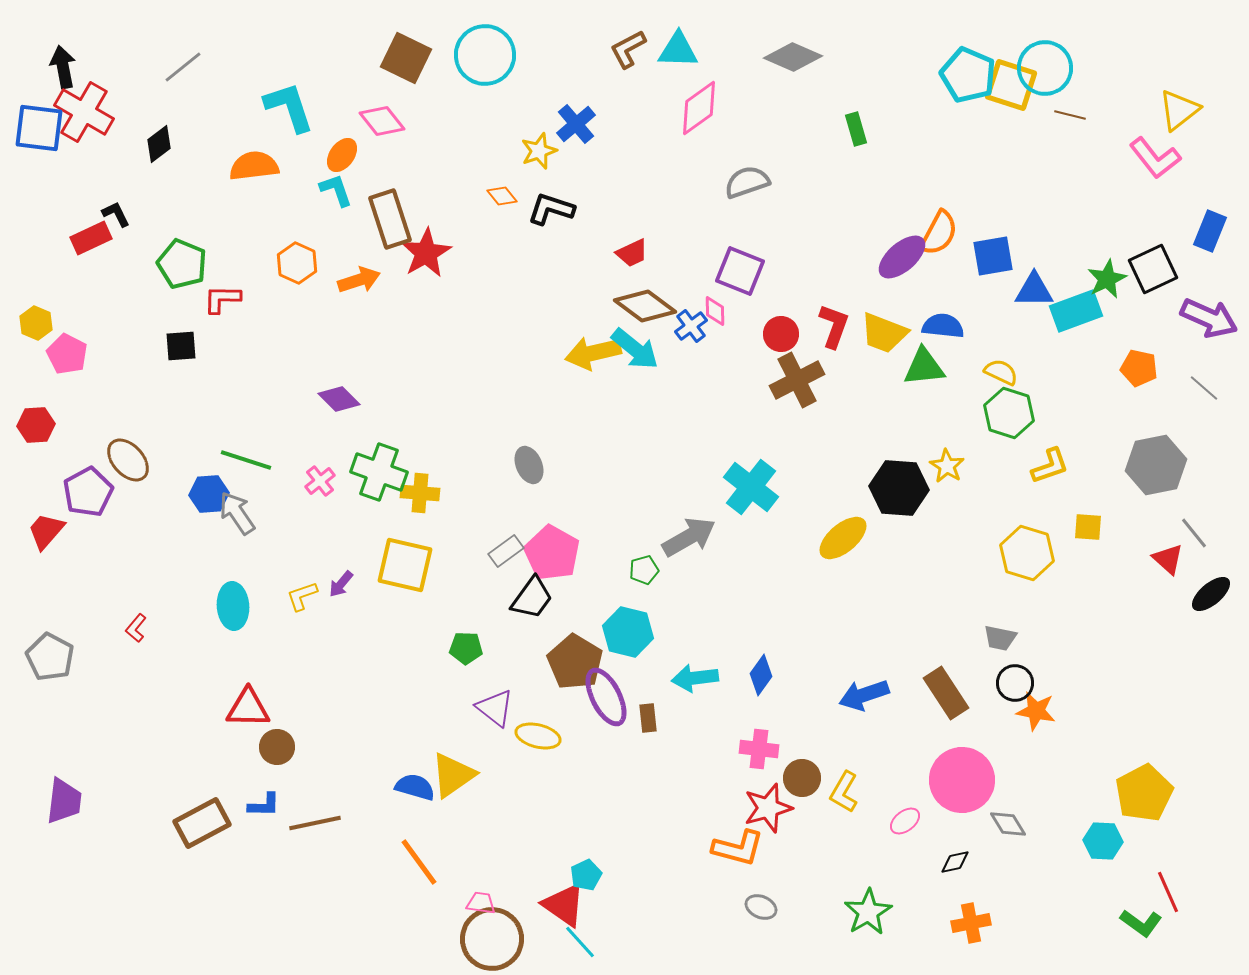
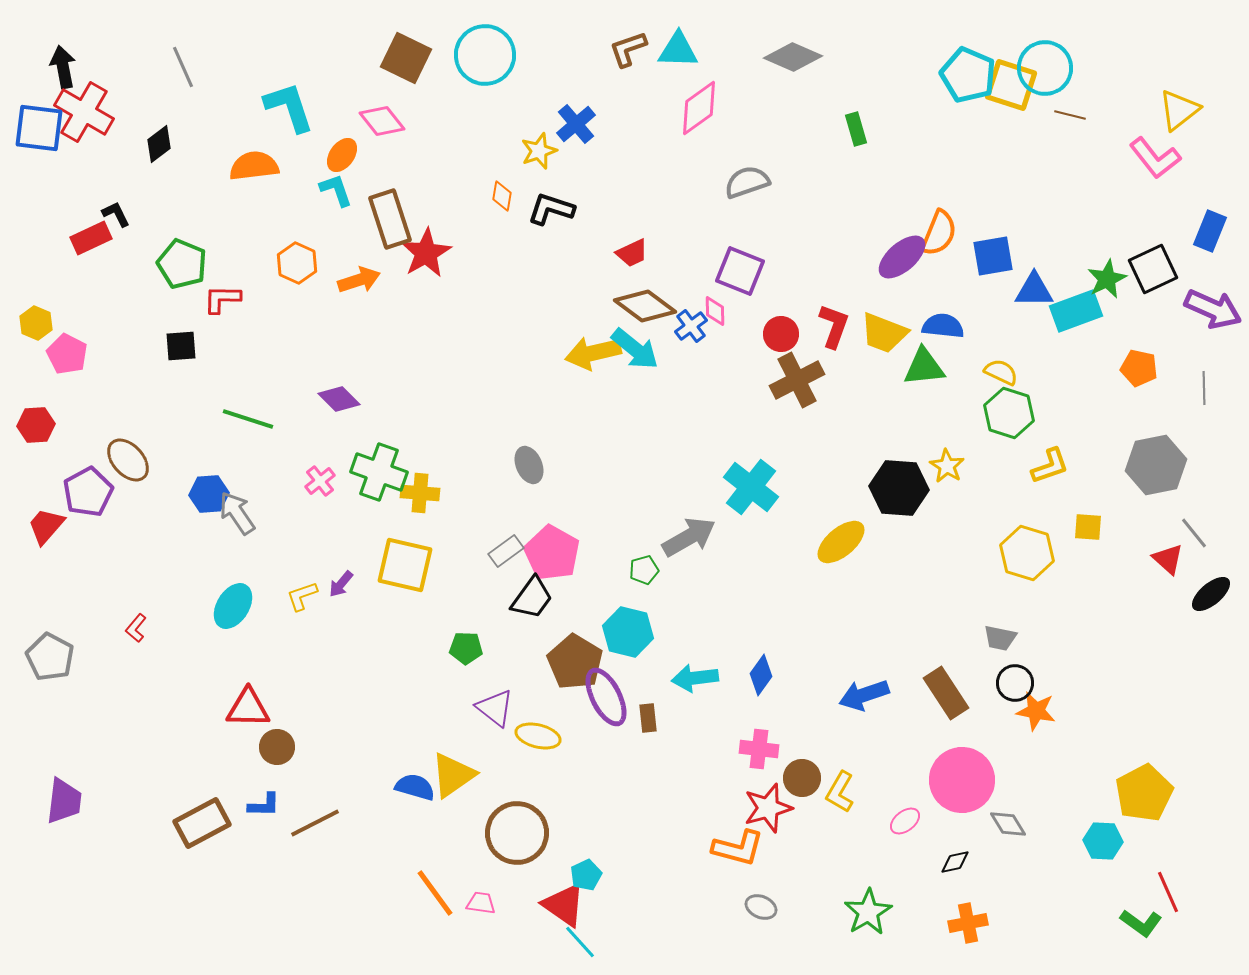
brown L-shape at (628, 49): rotated 9 degrees clockwise
gray line at (183, 67): rotated 75 degrees counterclockwise
orange diamond at (502, 196): rotated 48 degrees clockwise
orange semicircle at (939, 233): rotated 6 degrees counterclockwise
purple arrow at (1209, 318): moved 4 px right, 9 px up
gray line at (1204, 388): rotated 48 degrees clockwise
green line at (246, 460): moved 2 px right, 41 px up
red trapezoid at (46, 531): moved 5 px up
yellow ellipse at (843, 538): moved 2 px left, 4 px down
cyan ellipse at (233, 606): rotated 36 degrees clockwise
yellow L-shape at (844, 792): moved 4 px left
brown line at (315, 823): rotated 15 degrees counterclockwise
orange line at (419, 862): moved 16 px right, 31 px down
orange cross at (971, 923): moved 3 px left
brown circle at (492, 939): moved 25 px right, 106 px up
